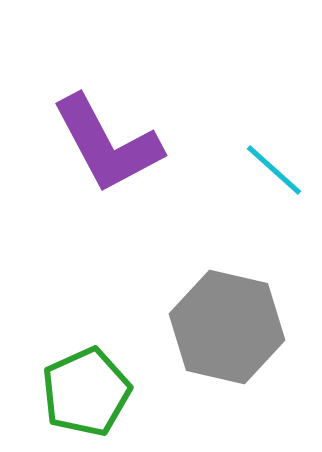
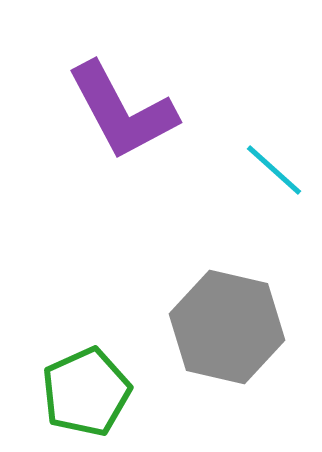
purple L-shape: moved 15 px right, 33 px up
